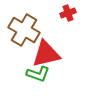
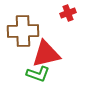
brown cross: moved 1 px left, 1 px down; rotated 32 degrees counterclockwise
